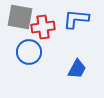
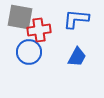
red cross: moved 4 px left, 3 px down
blue trapezoid: moved 12 px up
